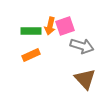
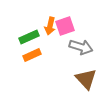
green rectangle: moved 2 px left, 6 px down; rotated 24 degrees counterclockwise
gray arrow: moved 1 px left, 1 px down
orange rectangle: moved 1 px right
brown triangle: moved 1 px right
